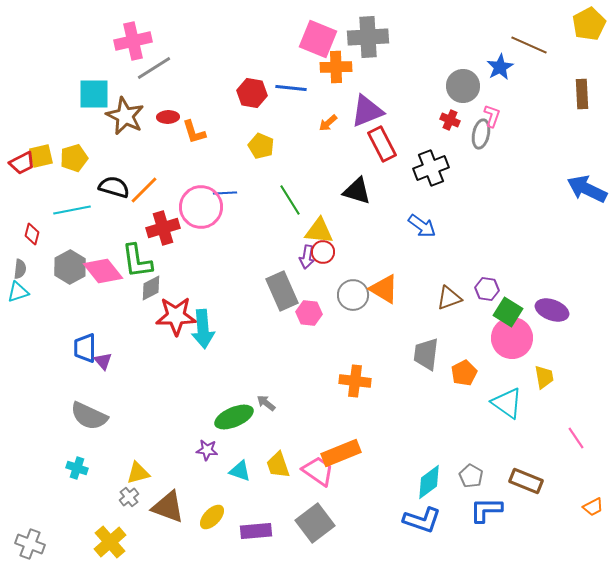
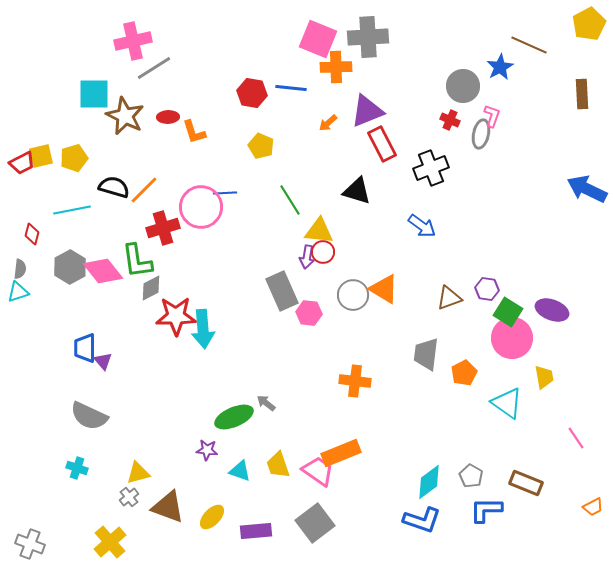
brown rectangle at (526, 481): moved 2 px down
